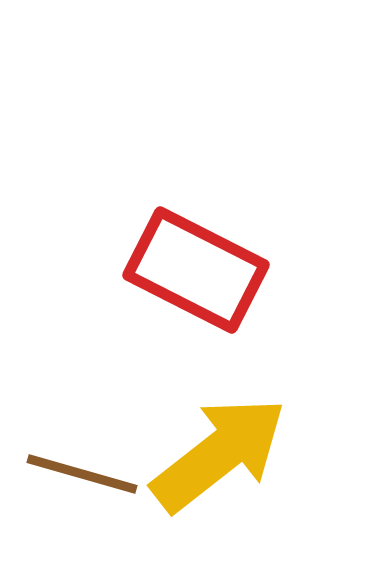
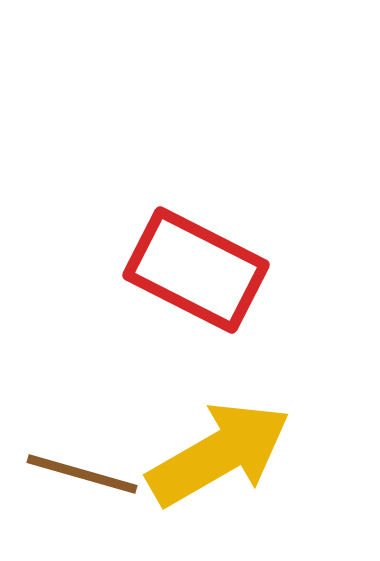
yellow arrow: rotated 8 degrees clockwise
